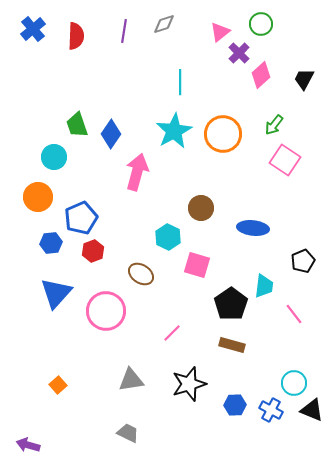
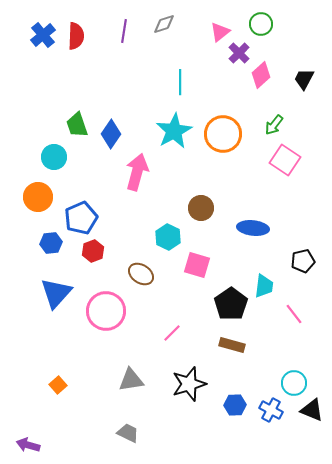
blue cross at (33, 29): moved 10 px right, 6 px down
black pentagon at (303, 261): rotated 10 degrees clockwise
